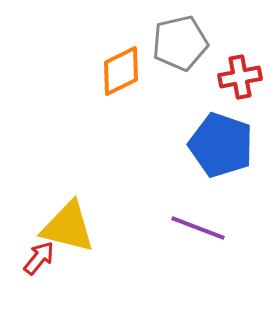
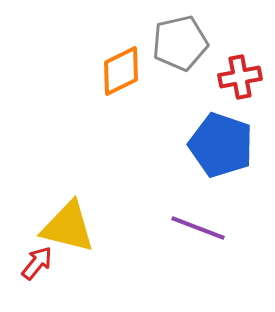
red arrow: moved 2 px left, 5 px down
